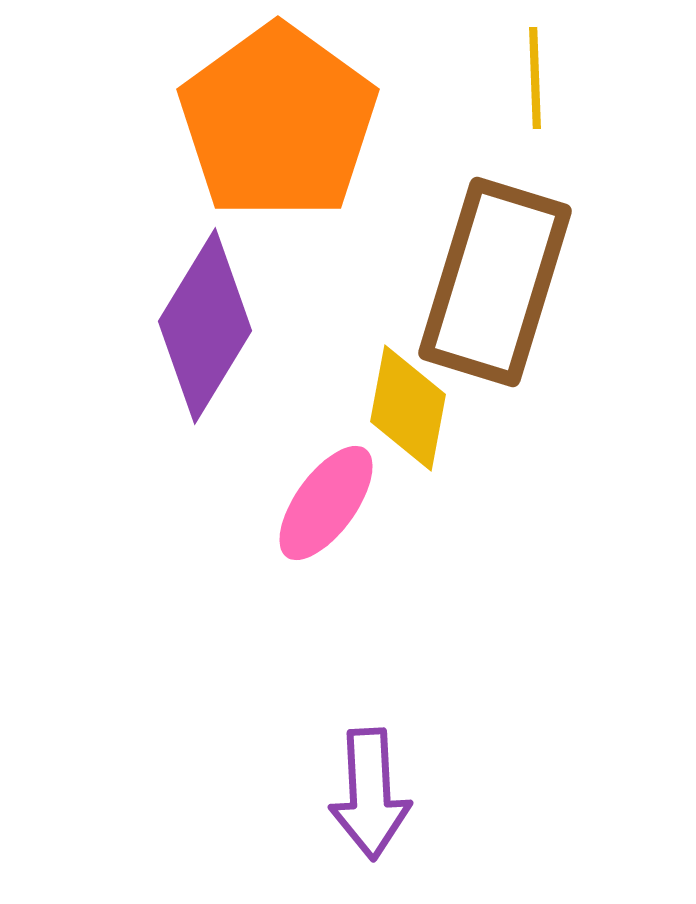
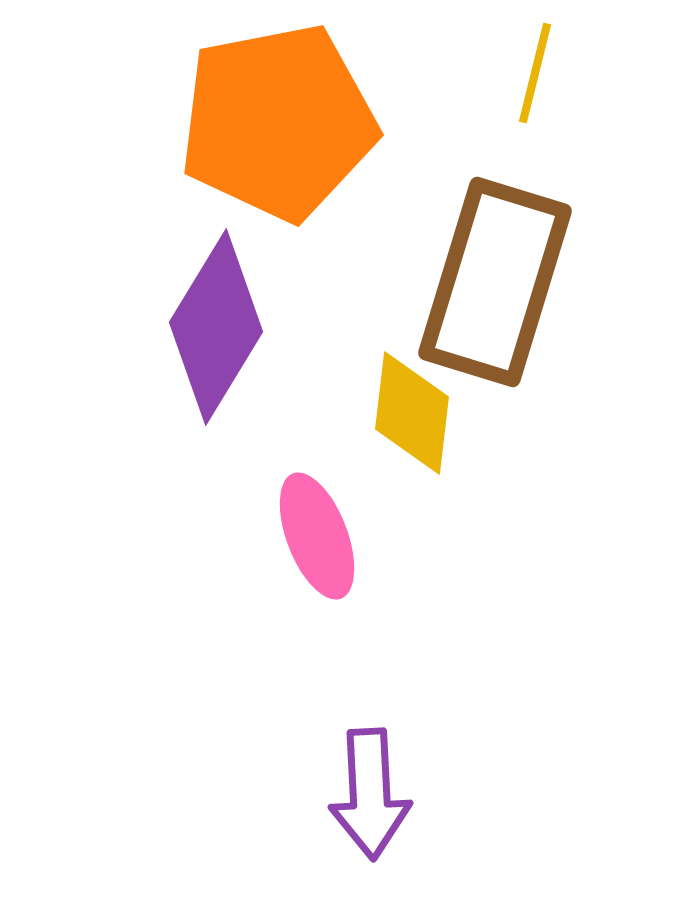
yellow line: moved 5 px up; rotated 16 degrees clockwise
orange pentagon: rotated 25 degrees clockwise
purple diamond: moved 11 px right, 1 px down
yellow diamond: moved 4 px right, 5 px down; rotated 4 degrees counterclockwise
pink ellipse: moved 9 px left, 33 px down; rotated 57 degrees counterclockwise
